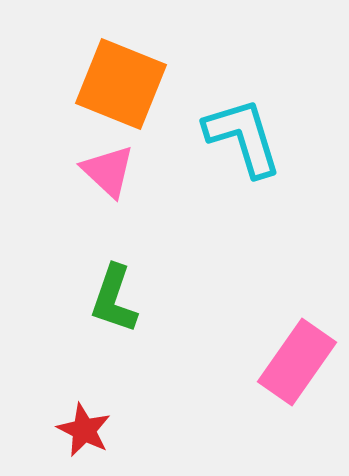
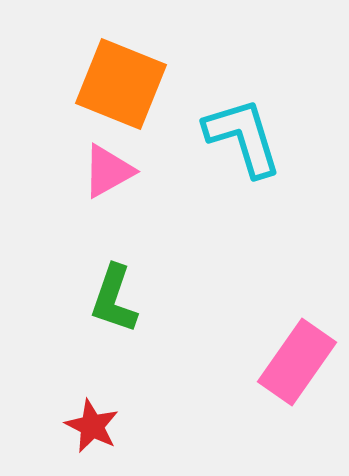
pink triangle: rotated 48 degrees clockwise
red star: moved 8 px right, 4 px up
